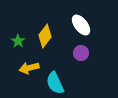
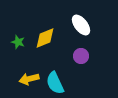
yellow diamond: moved 2 px down; rotated 30 degrees clockwise
green star: moved 1 px down; rotated 16 degrees counterclockwise
purple circle: moved 3 px down
yellow arrow: moved 11 px down
